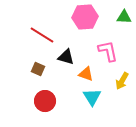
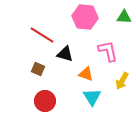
pink hexagon: rotated 10 degrees clockwise
black triangle: moved 1 px left, 3 px up
